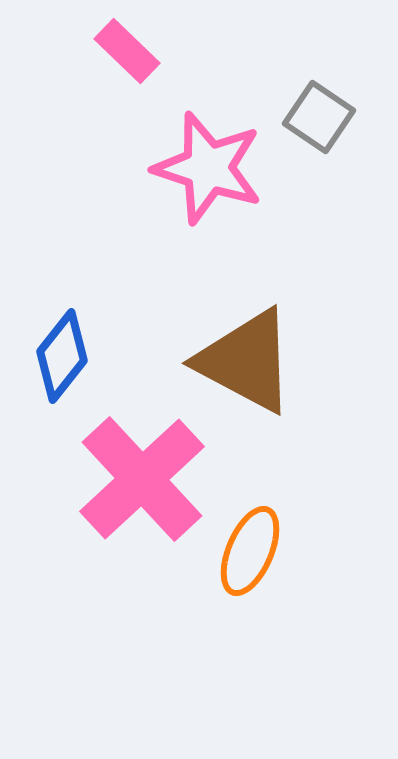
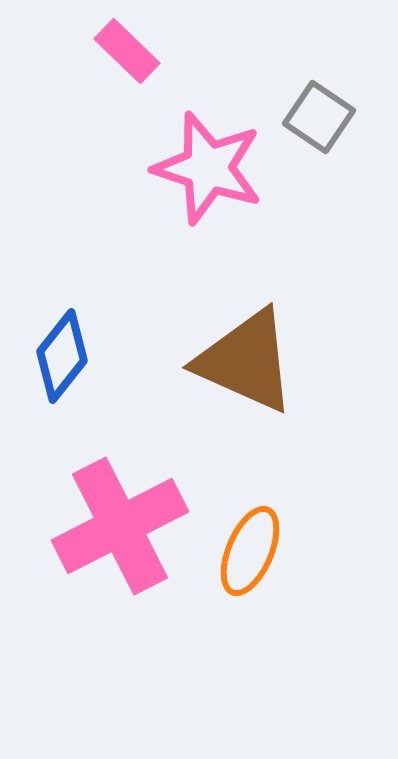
brown triangle: rotated 4 degrees counterclockwise
pink cross: moved 22 px left, 47 px down; rotated 16 degrees clockwise
